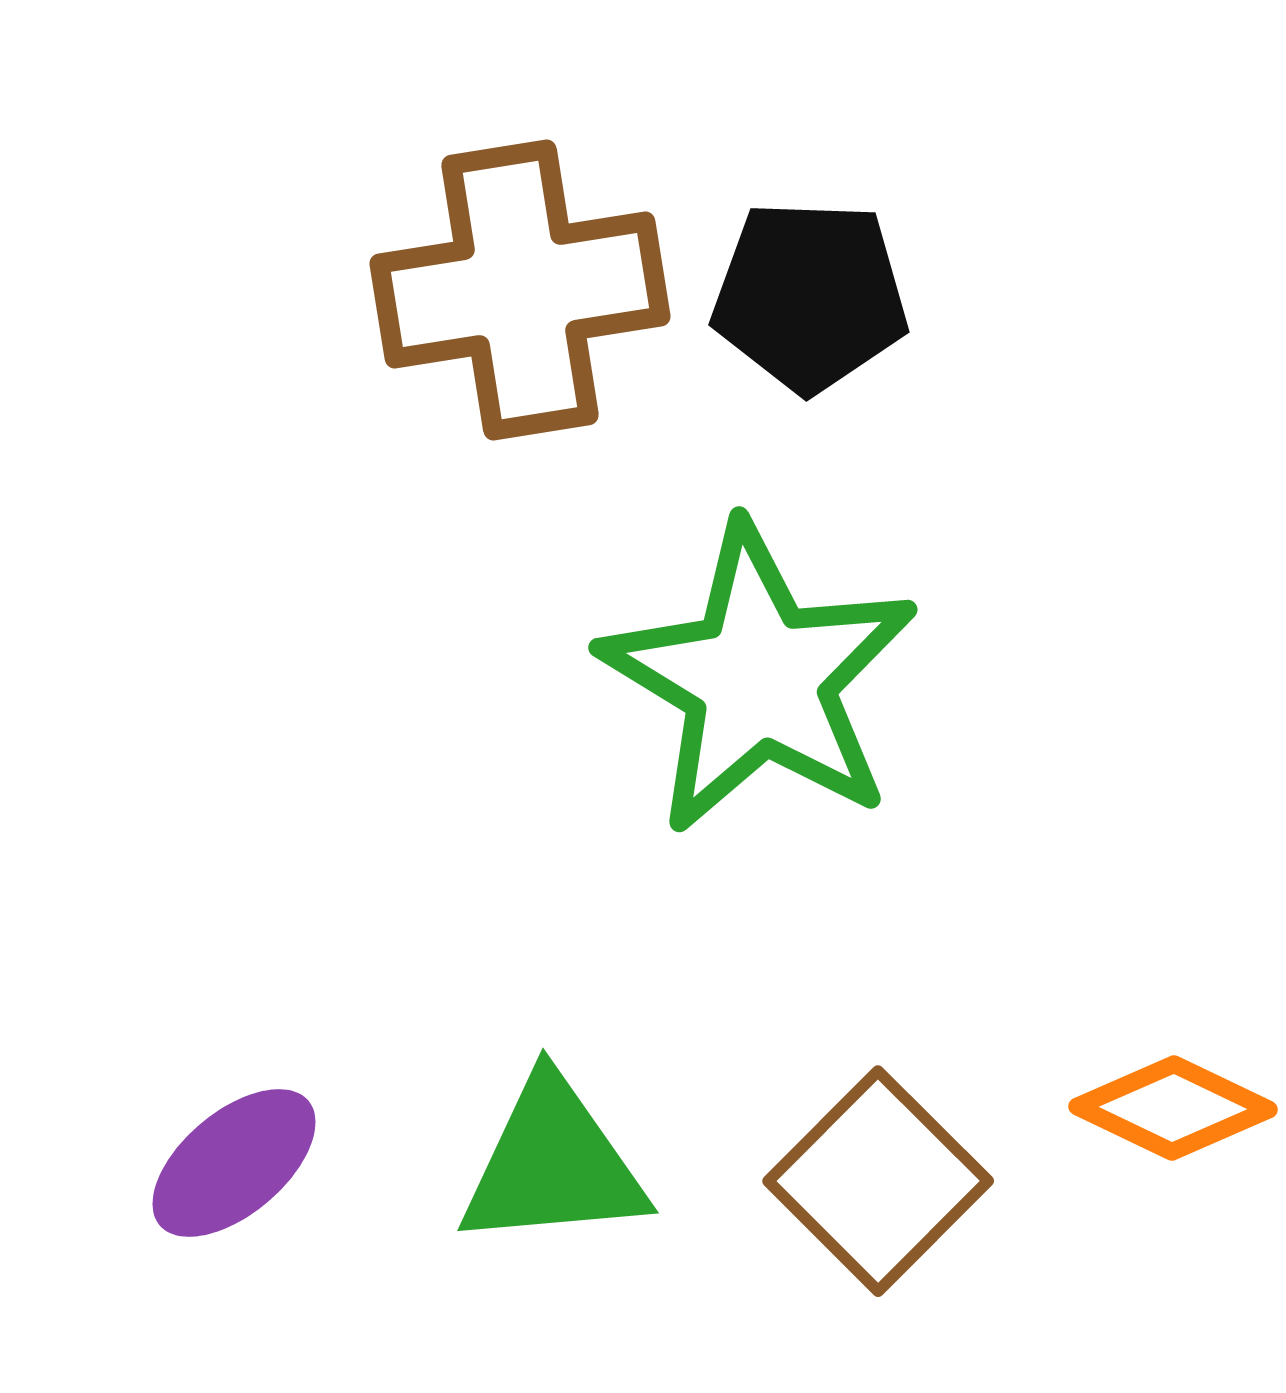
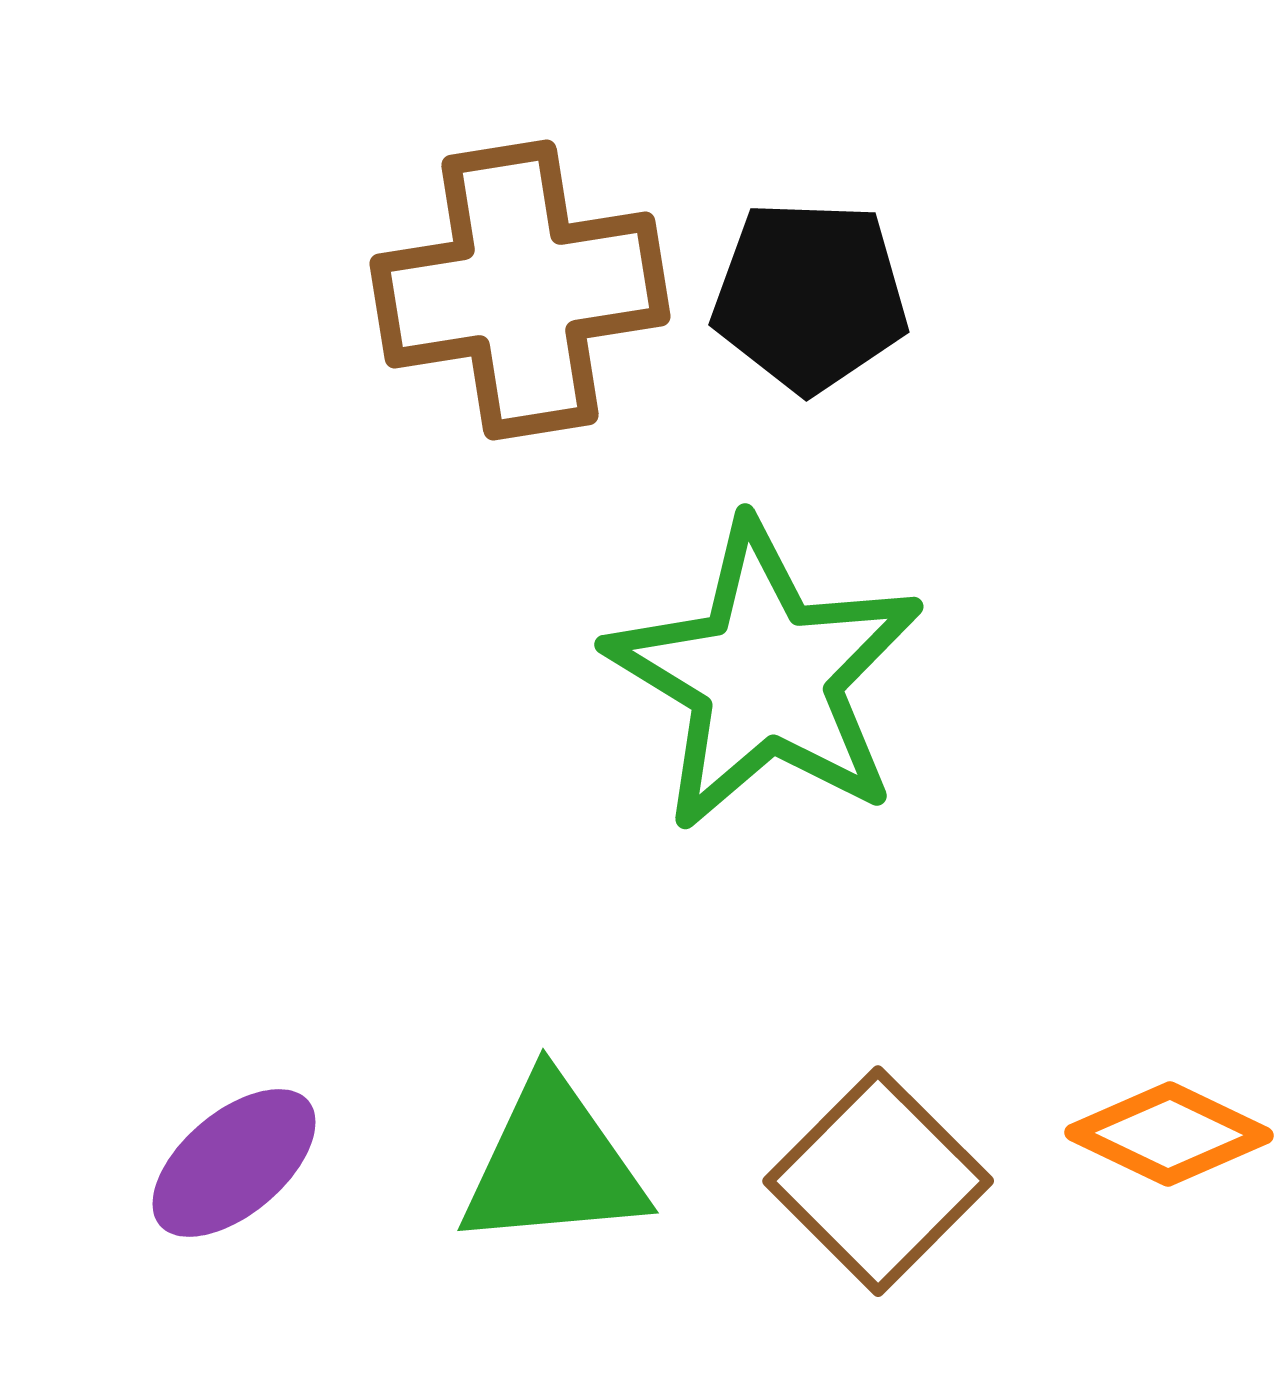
green star: moved 6 px right, 3 px up
orange diamond: moved 4 px left, 26 px down
